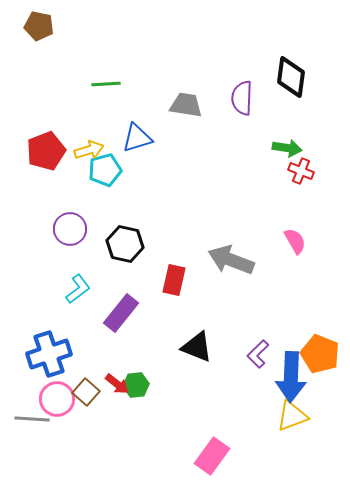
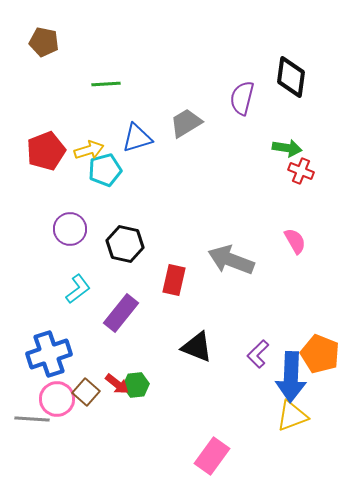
brown pentagon: moved 5 px right, 16 px down
purple semicircle: rotated 12 degrees clockwise
gray trapezoid: moved 18 px down; rotated 40 degrees counterclockwise
